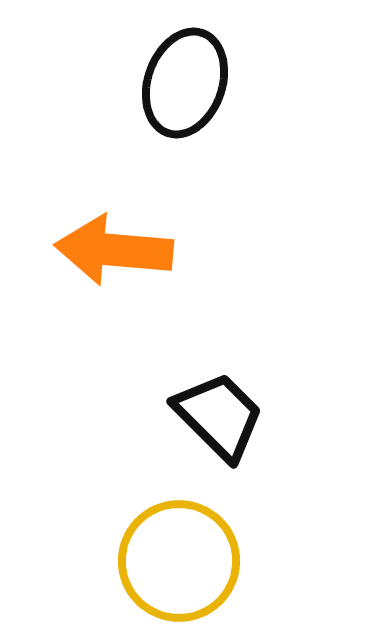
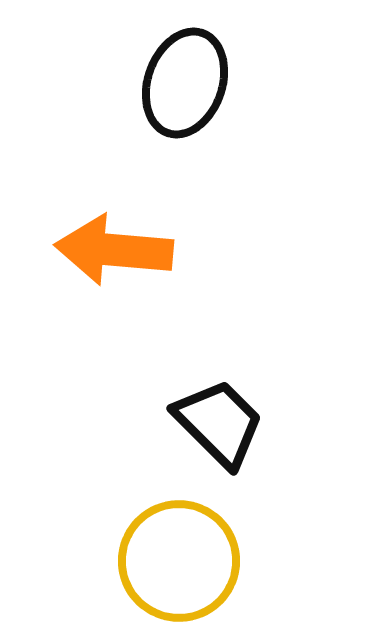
black trapezoid: moved 7 px down
